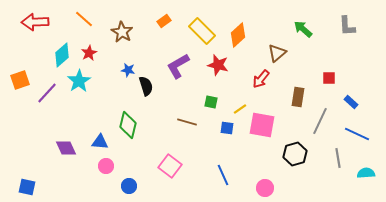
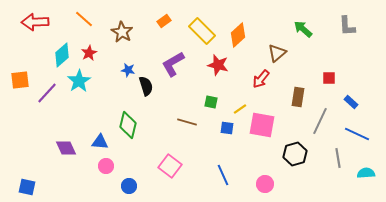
purple L-shape at (178, 66): moved 5 px left, 2 px up
orange square at (20, 80): rotated 12 degrees clockwise
pink circle at (265, 188): moved 4 px up
